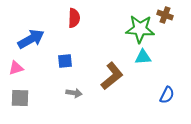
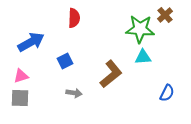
brown cross: rotated 28 degrees clockwise
blue arrow: moved 3 px down
blue square: rotated 21 degrees counterclockwise
pink triangle: moved 5 px right, 8 px down
brown L-shape: moved 1 px left, 2 px up
blue semicircle: moved 2 px up
